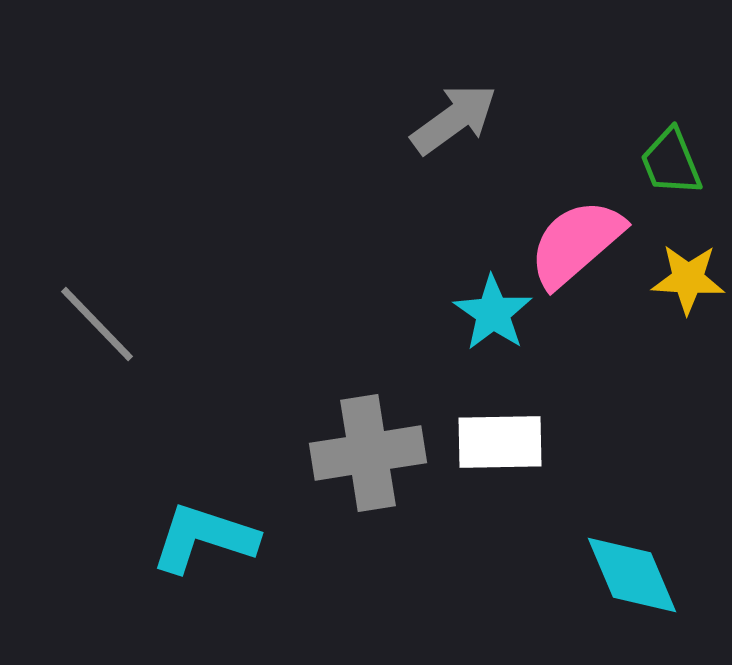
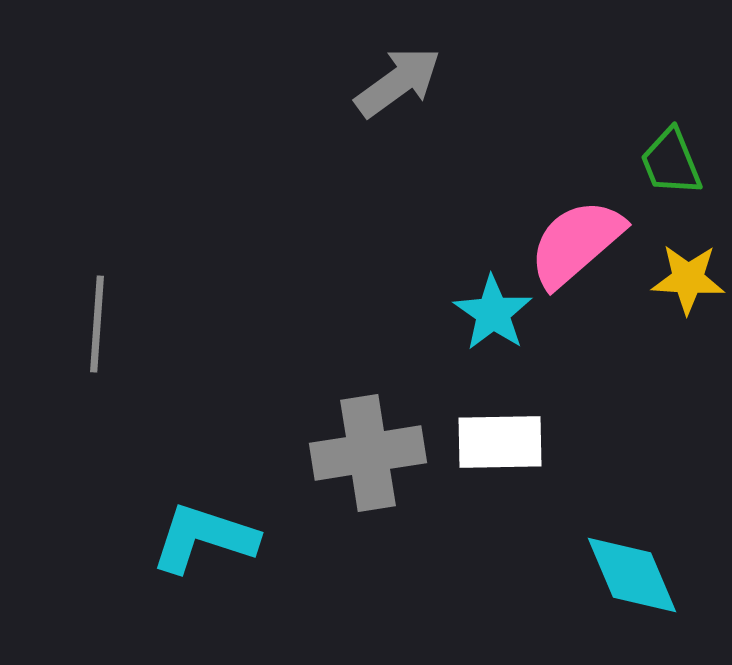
gray arrow: moved 56 px left, 37 px up
gray line: rotated 48 degrees clockwise
